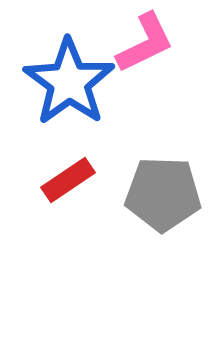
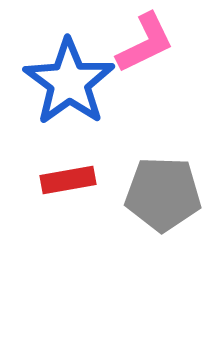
red rectangle: rotated 24 degrees clockwise
